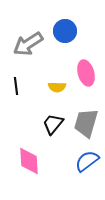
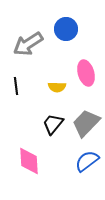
blue circle: moved 1 px right, 2 px up
gray trapezoid: rotated 28 degrees clockwise
